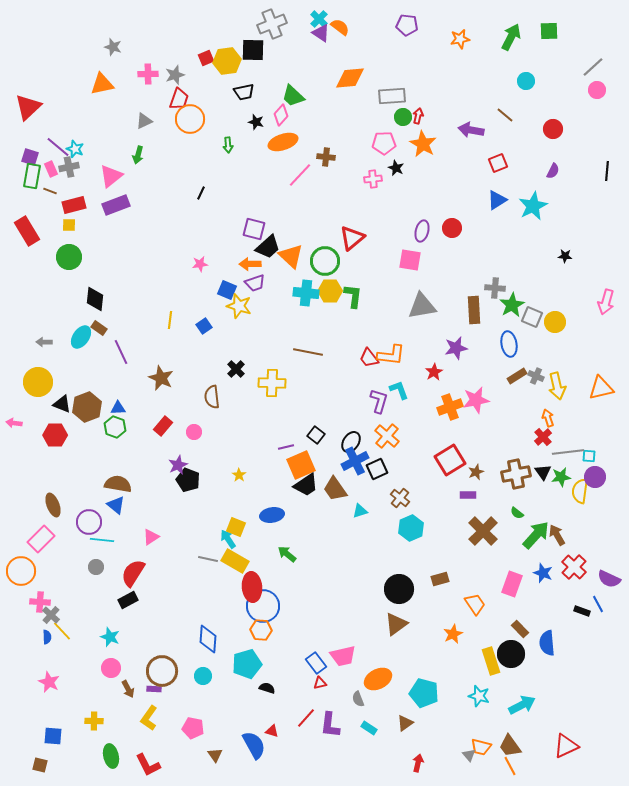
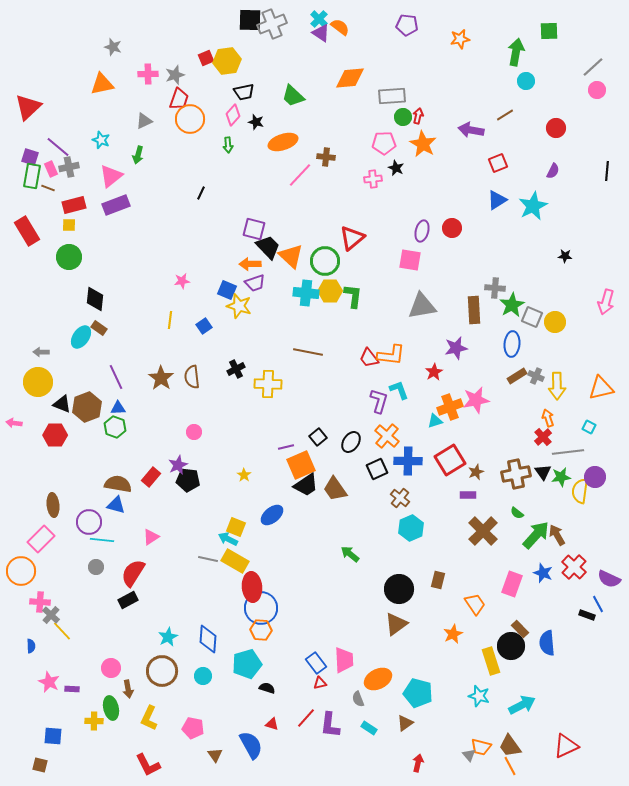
green arrow at (511, 37): moved 5 px right, 15 px down; rotated 16 degrees counterclockwise
black square at (253, 50): moved 3 px left, 30 px up
pink diamond at (281, 115): moved 48 px left
brown line at (505, 115): rotated 72 degrees counterclockwise
red circle at (553, 129): moved 3 px right, 1 px up
cyan star at (75, 149): moved 26 px right, 9 px up
brown line at (50, 191): moved 2 px left, 3 px up
black trapezoid at (268, 247): rotated 92 degrees counterclockwise
pink star at (200, 264): moved 18 px left, 17 px down
gray arrow at (44, 342): moved 3 px left, 10 px down
blue ellipse at (509, 344): moved 3 px right; rotated 15 degrees clockwise
purple line at (121, 352): moved 5 px left, 25 px down
black cross at (236, 369): rotated 18 degrees clockwise
brown star at (161, 378): rotated 10 degrees clockwise
yellow cross at (272, 383): moved 4 px left, 1 px down
yellow arrow at (557, 386): rotated 12 degrees clockwise
brown semicircle at (212, 397): moved 20 px left, 20 px up
red rectangle at (163, 426): moved 12 px left, 51 px down
black square at (316, 435): moved 2 px right, 2 px down; rotated 12 degrees clockwise
cyan square at (589, 456): moved 29 px up; rotated 24 degrees clockwise
blue cross at (355, 461): moved 53 px right; rotated 28 degrees clockwise
yellow star at (239, 475): moved 5 px right
black pentagon at (188, 480): rotated 15 degrees counterclockwise
brown ellipse at (53, 505): rotated 15 degrees clockwise
blue triangle at (116, 505): rotated 24 degrees counterclockwise
cyan triangle at (360, 511): moved 75 px right, 90 px up
blue ellipse at (272, 515): rotated 30 degrees counterclockwise
cyan arrow at (228, 539): rotated 30 degrees counterclockwise
green arrow at (287, 554): moved 63 px right
brown rectangle at (440, 579): moved 2 px left, 1 px down; rotated 60 degrees counterclockwise
blue circle at (263, 606): moved 2 px left, 2 px down
black rectangle at (582, 611): moved 5 px right, 4 px down
blue semicircle at (47, 637): moved 16 px left, 9 px down
cyan star at (110, 637): moved 58 px right; rotated 24 degrees clockwise
black circle at (511, 654): moved 8 px up
pink trapezoid at (343, 656): moved 1 px right, 4 px down; rotated 80 degrees counterclockwise
brown arrow at (128, 689): rotated 18 degrees clockwise
purple rectangle at (154, 689): moved 82 px left
cyan pentagon at (424, 693): moved 6 px left
yellow L-shape at (149, 718): rotated 10 degrees counterclockwise
red triangle at (272, 731): moved 7 px up
blue semicircle at (254, 745): moved 3 px left
green ellipse at (111, 756): moved 48 px up
